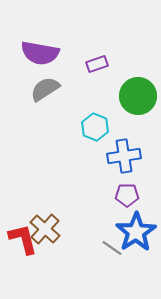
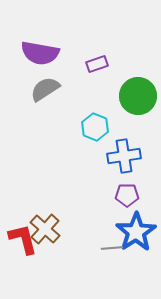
gray line: rotated 40 degrees counterclockwise
